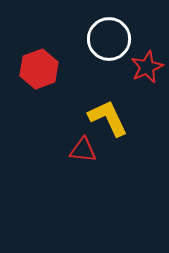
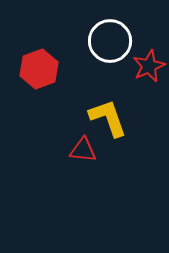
white circle: moved 1 px right, 2 px down
red star: moved 2 px right, 1 px up
yellow L-shape: rotated 6 degrees clockwise
